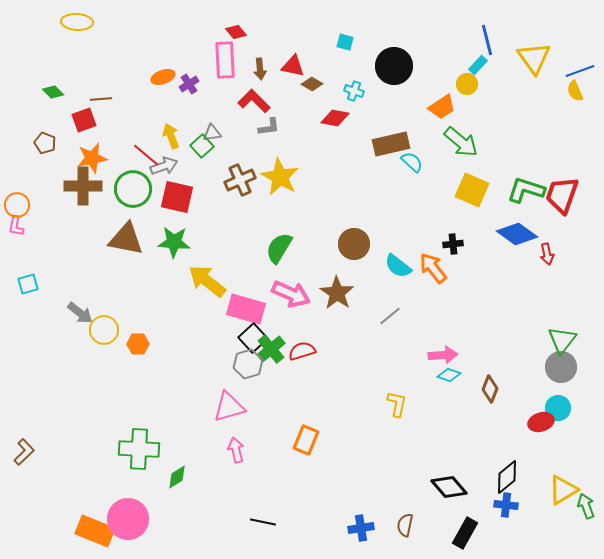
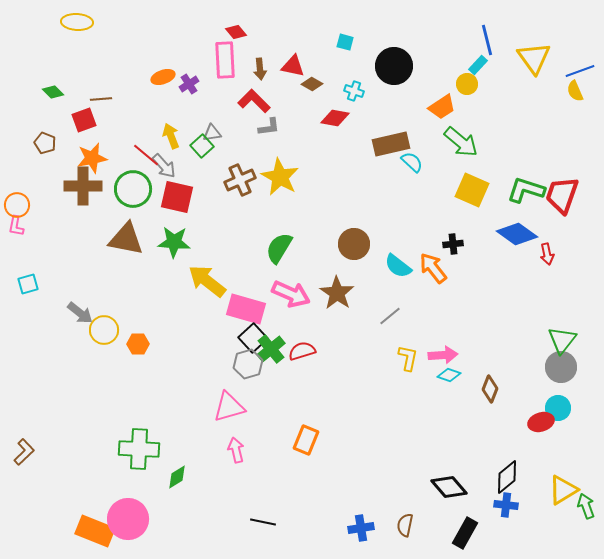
gray arrow at (164, 166): rotated 68 degrees clockwise
yellow L-shape at (397, 404): moved 11 px right, 46 px up
